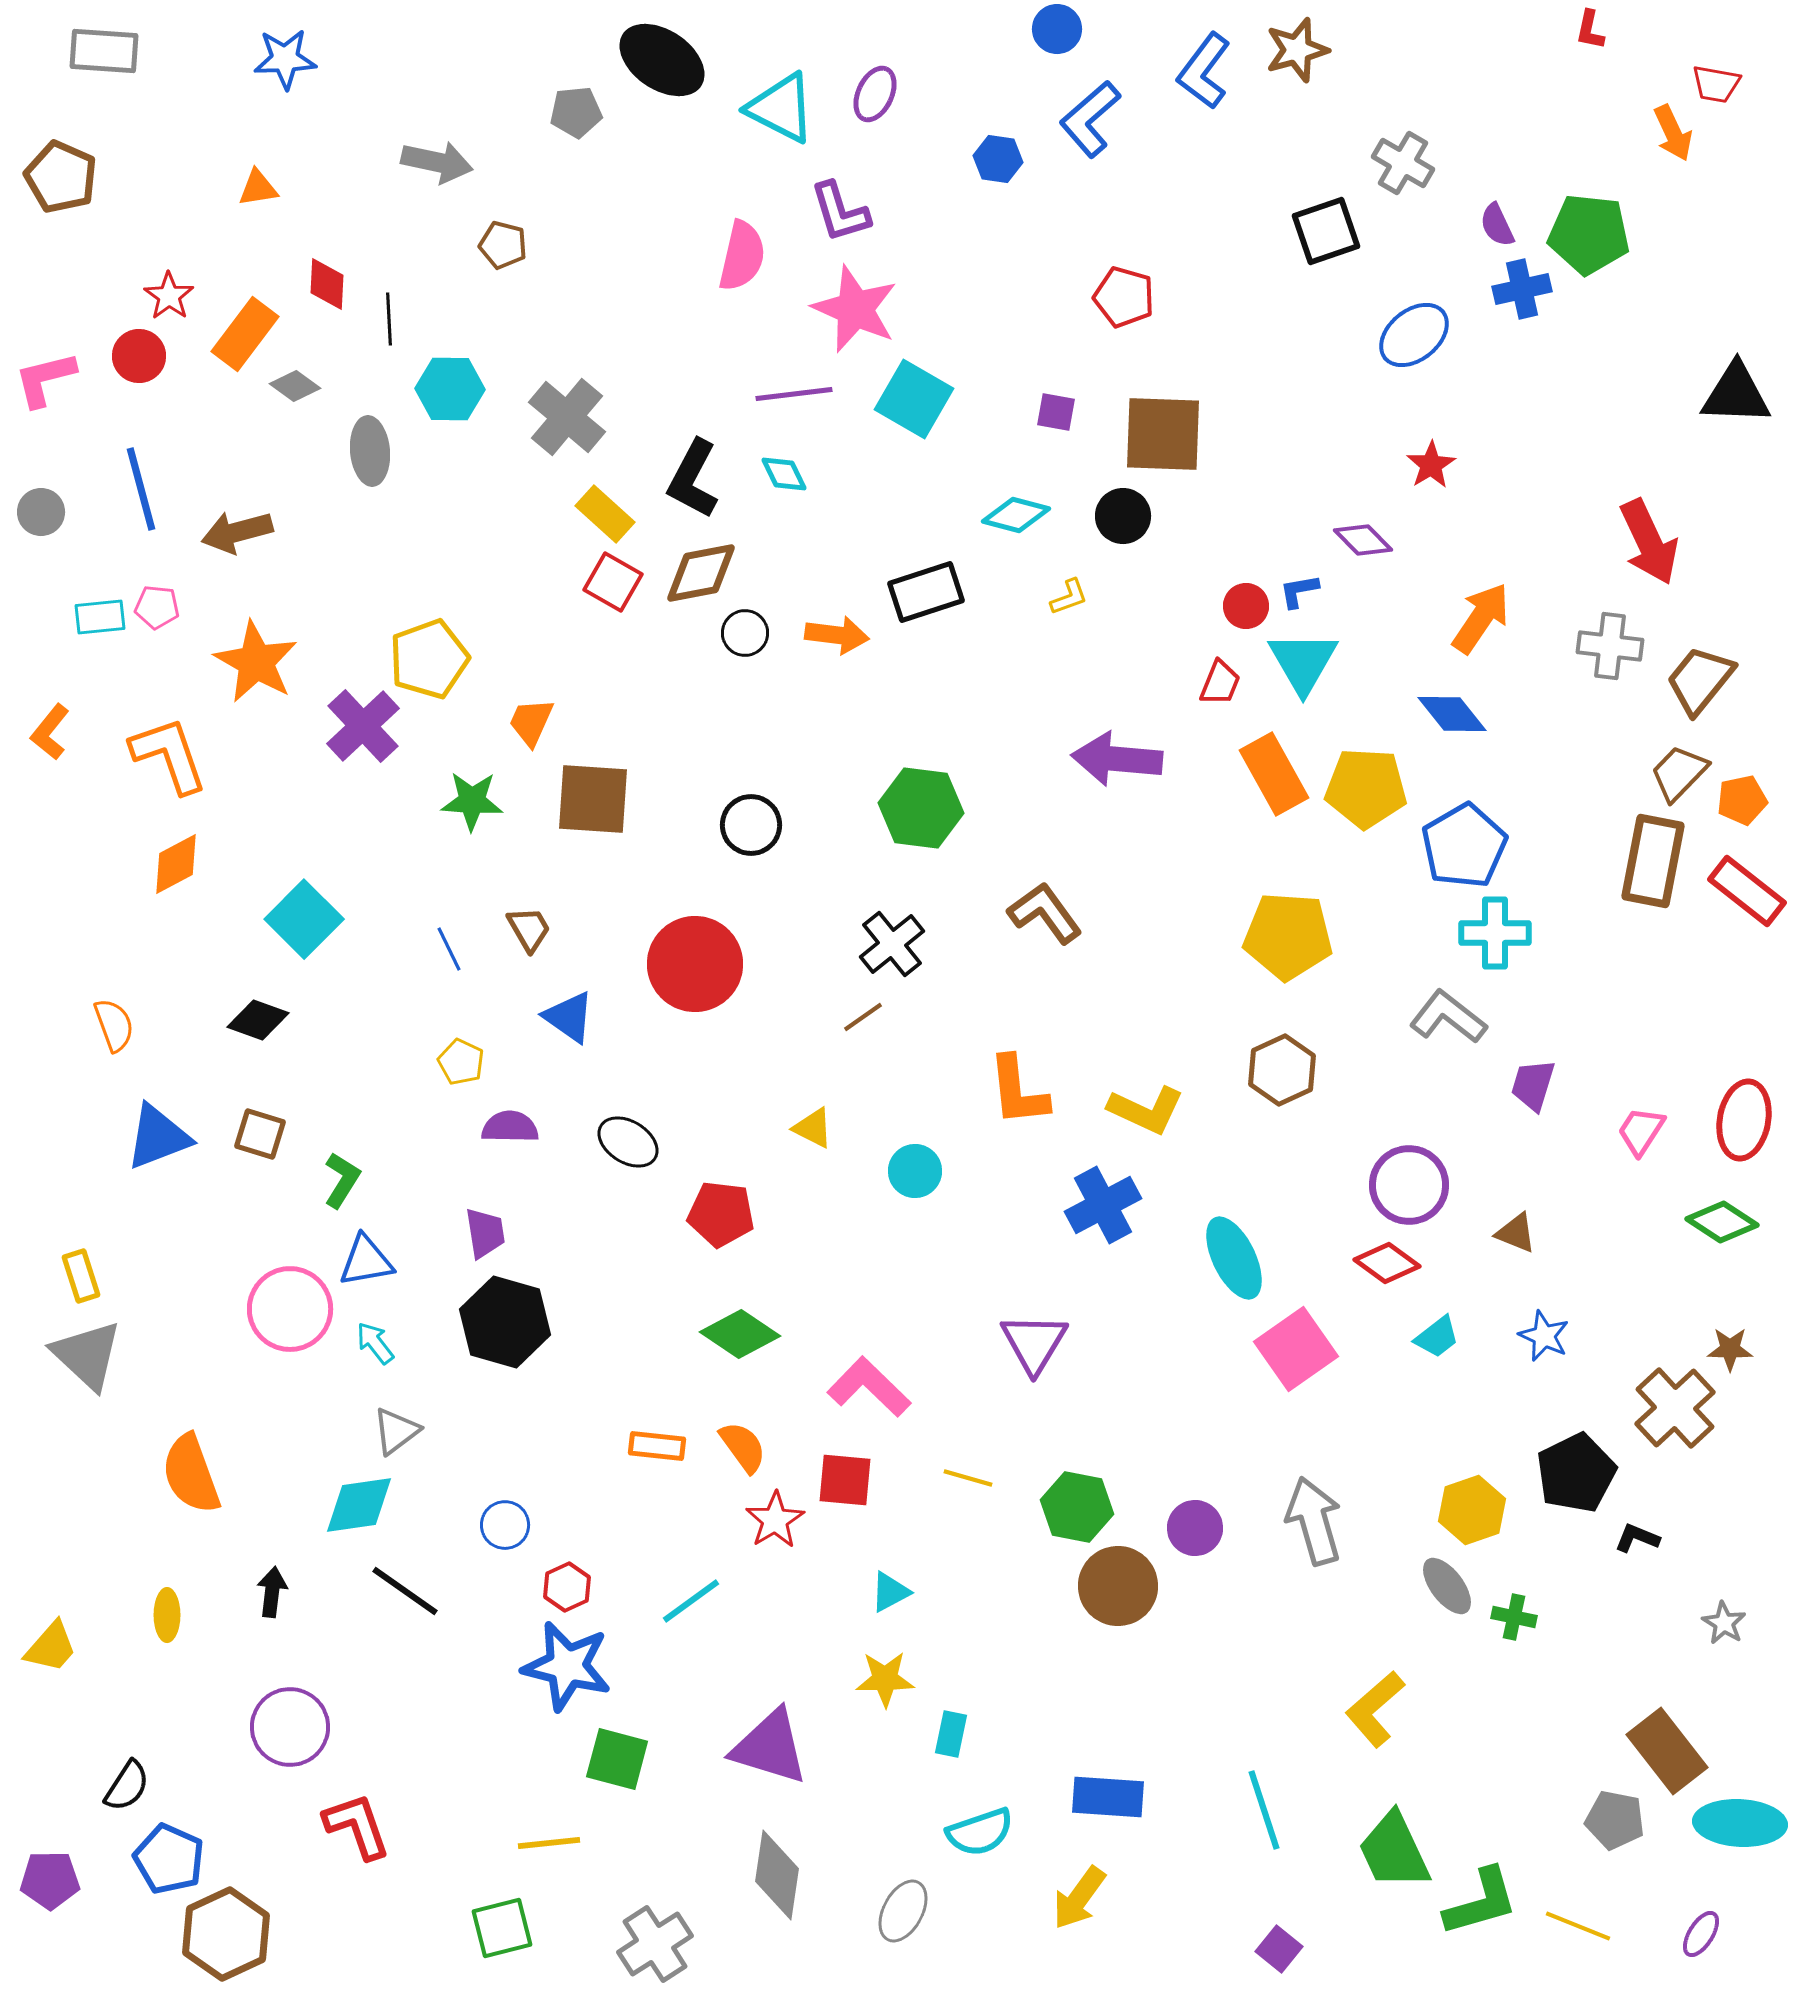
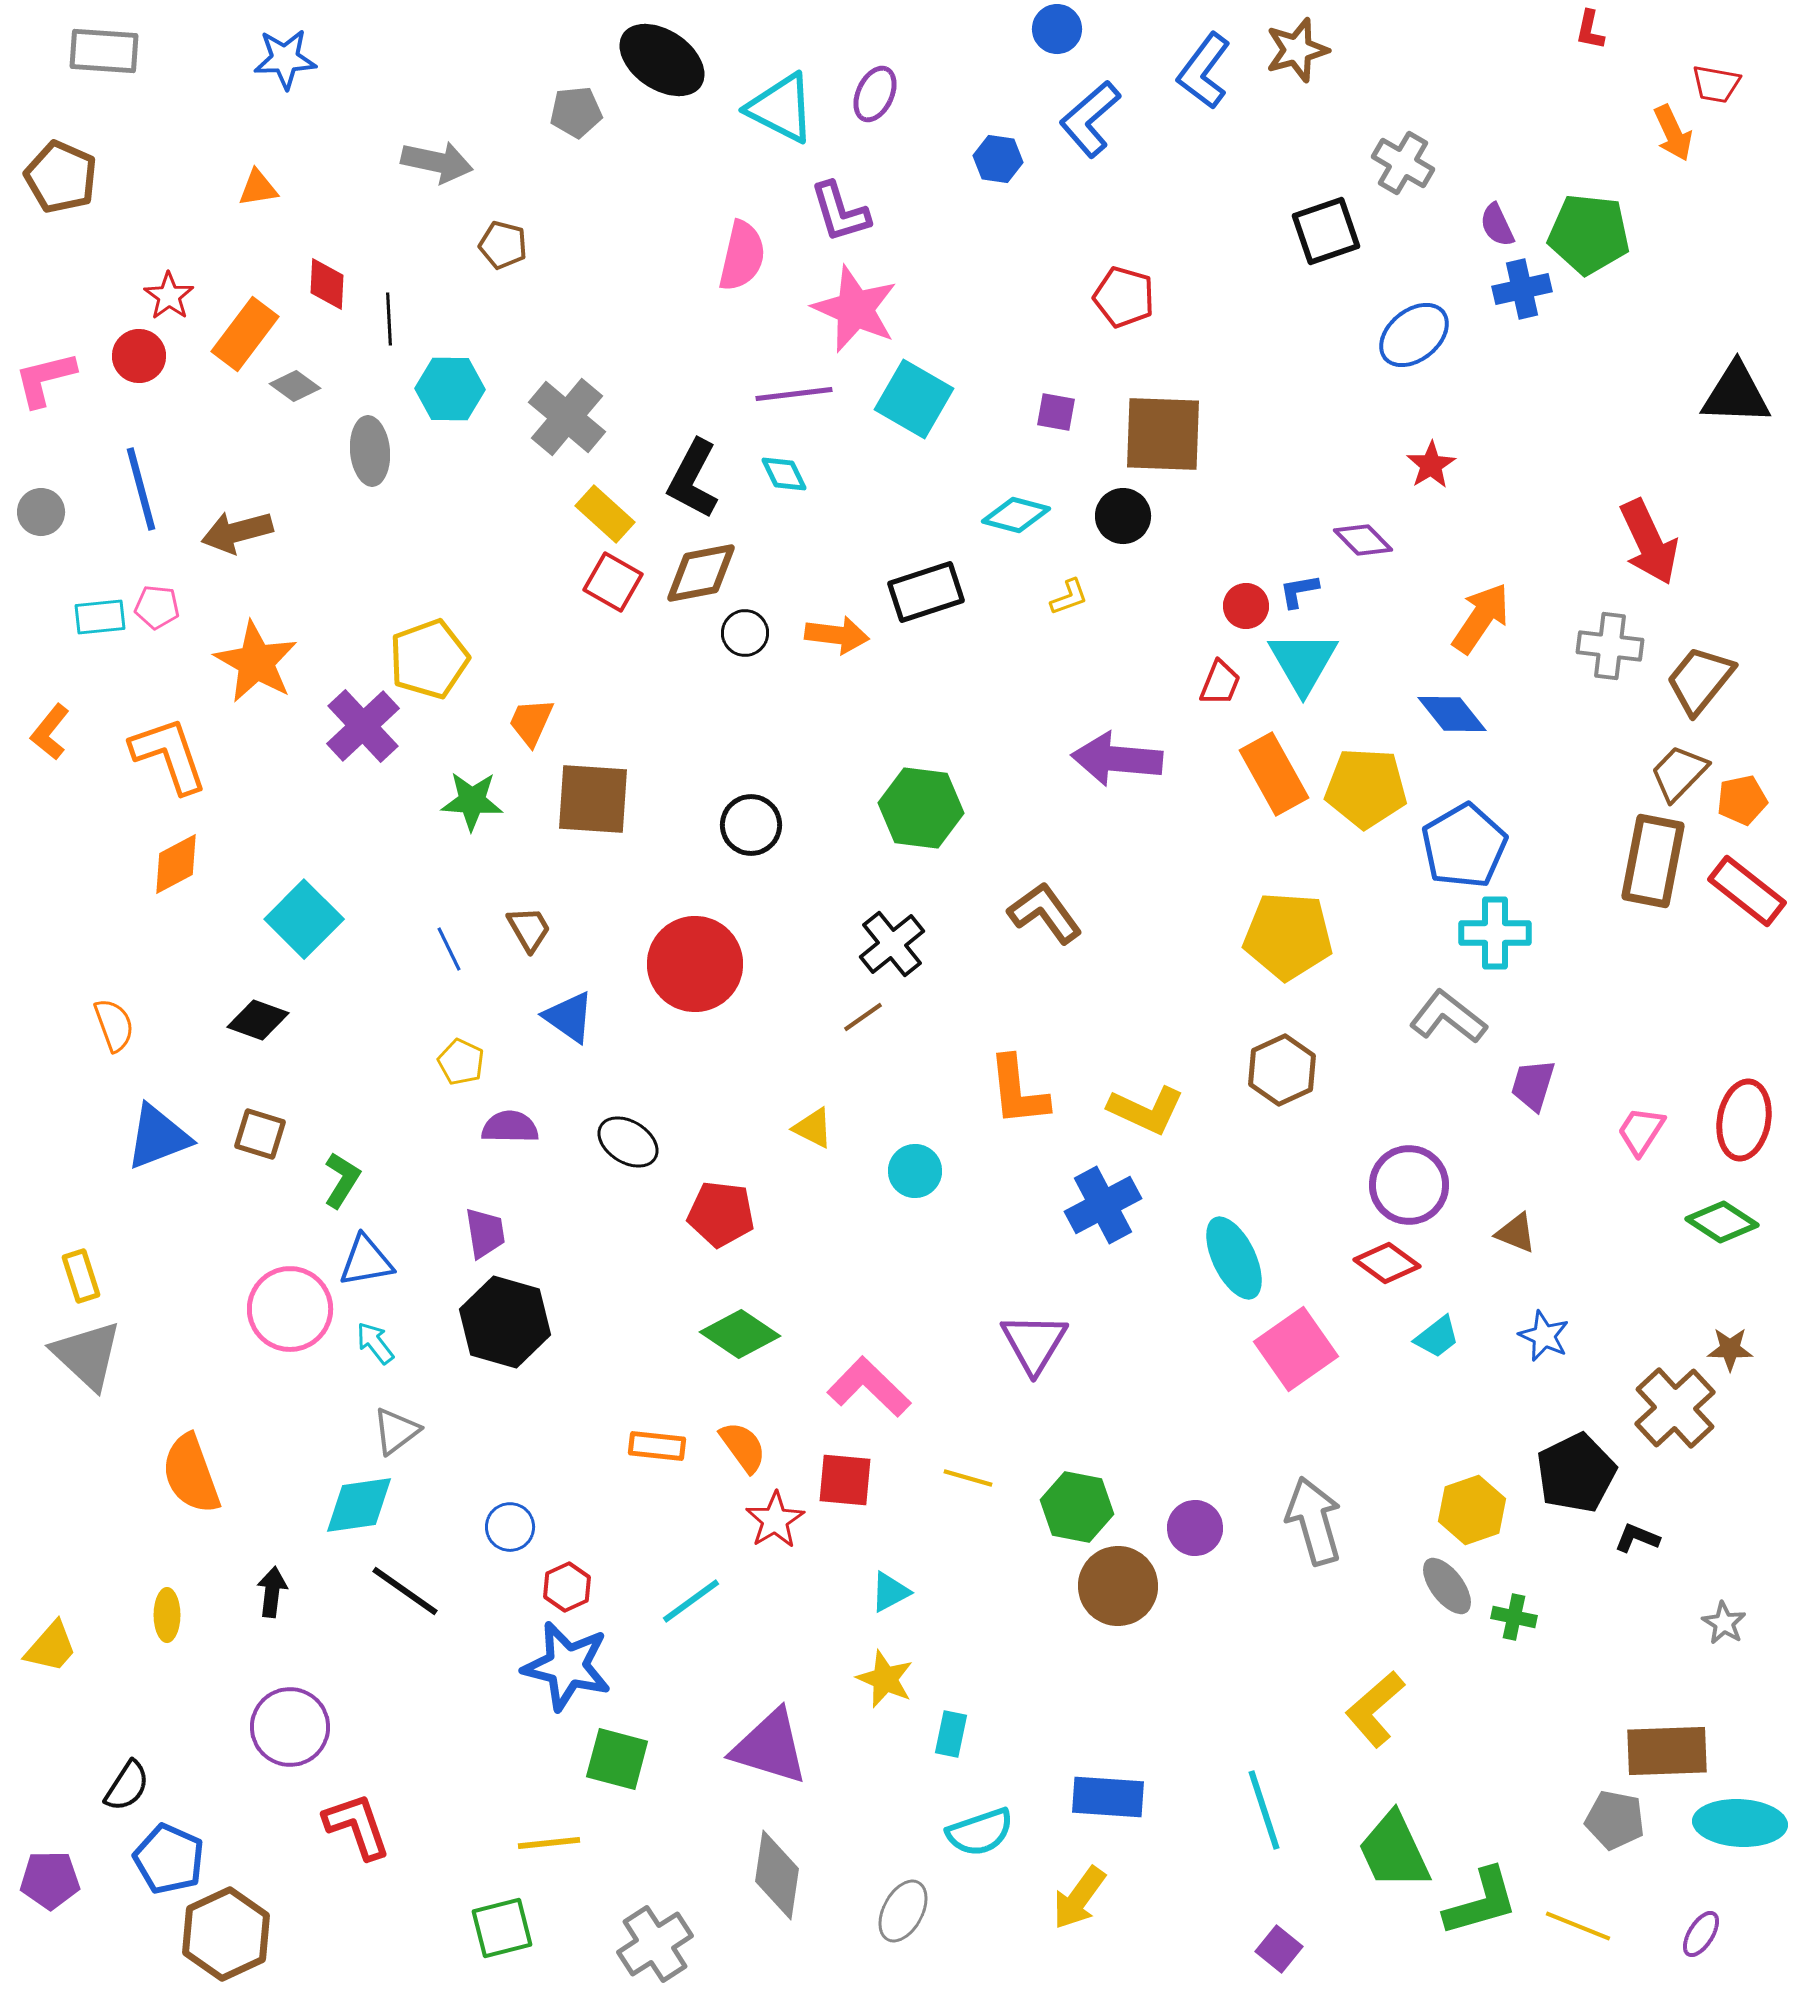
blue circle at (505, 1525): moved 5 px right, 2 px down
yellow star at (885, 1679): rotated 24 degrees clockwise
brown rectangle at (1667, 1751): rotated 54 degrees counterclockwise
